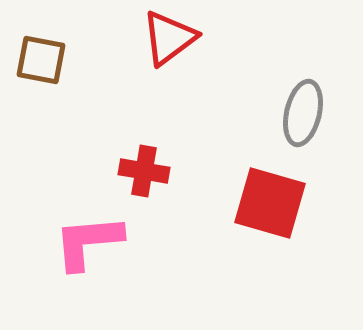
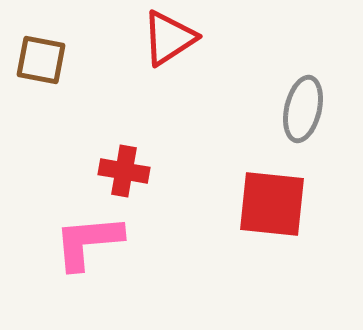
red triangle: rotated 4 degrees clockwise
gray ellipse: moved 4 px up
red cross: moved 20 px left
red square: moved 2 px right, 1 px down; rotated 10 degrees counterclockwise
